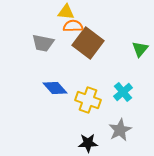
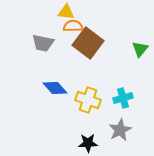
cyan cross: moved 6 px down; rotated 24 degrees clockwise
